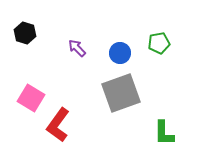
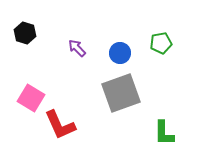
green pentagon: moved 2 px right
red L-shape: moved 2 px right; rotated 60 degrees counterclockwise
